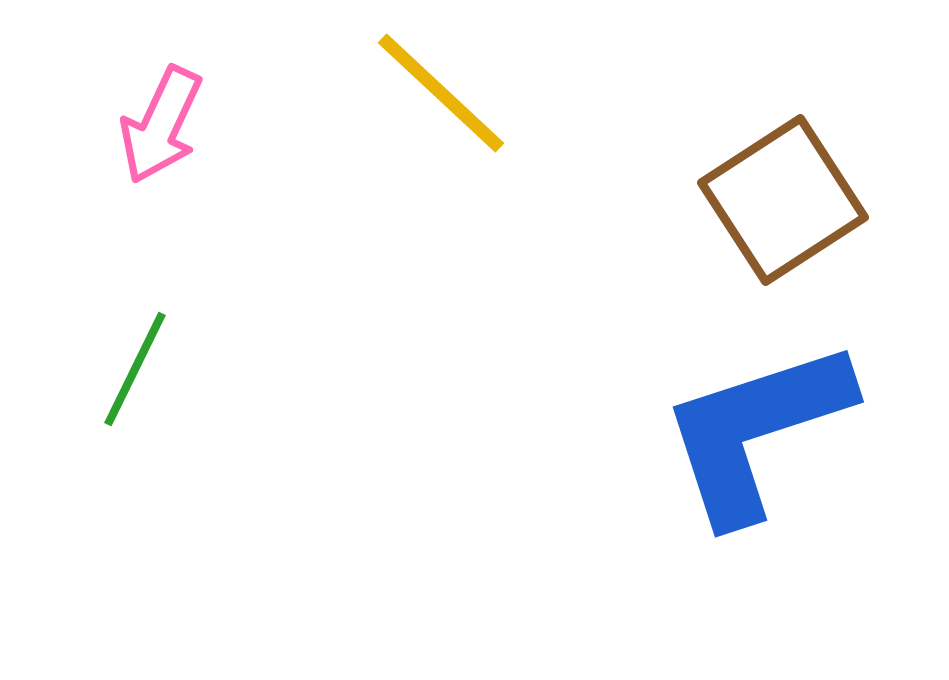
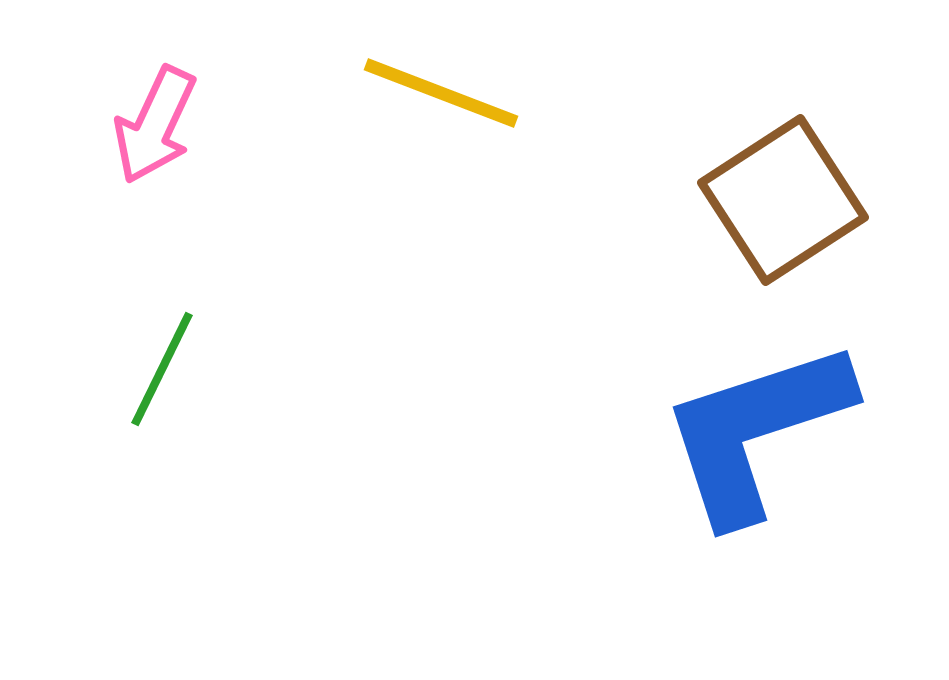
yellow line: rotated 22 degrees counterclockwise
pink arrow: moved 6 px left
green line: moved 27 px right
